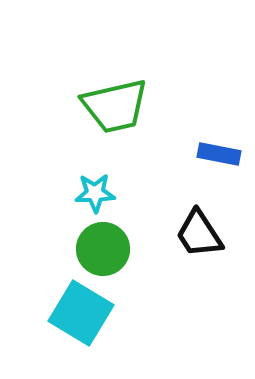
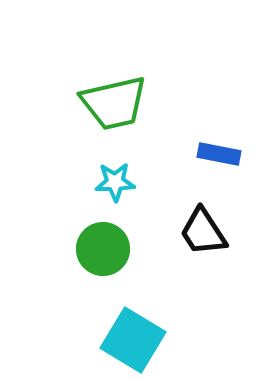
green trapezoid: moved 1 px left, 3 px up
cyan star: moved 20 px right, 11 px up
black trapezoid: moved 4 px right, 2 px up
cyan square: moved 52 px right, 27 px down
